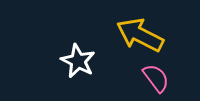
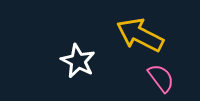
pink semicircle: moved 5 px right
